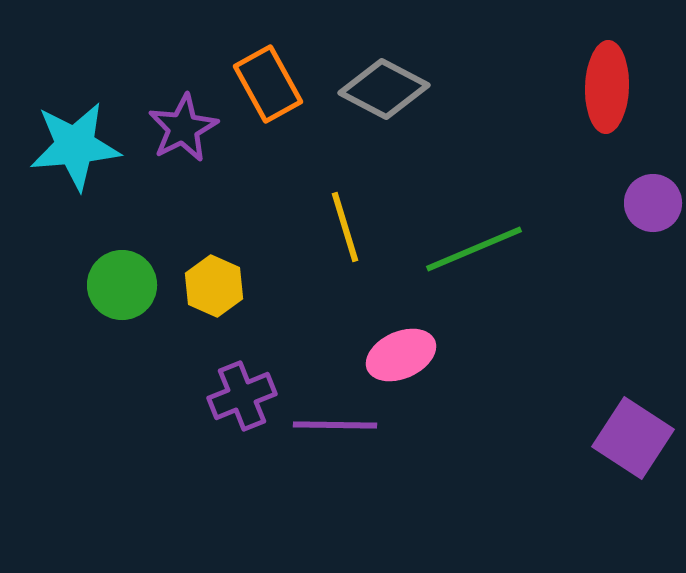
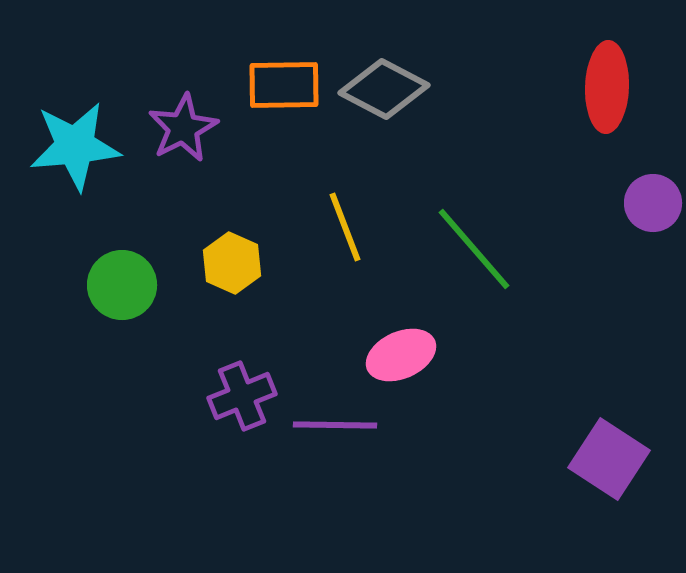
orange rectangle: moved 16 px right, 1 px down; rotated 62 degrees counterclockwise
yellow line: rotated 4 degrees counterclockwise
green line: rotated 72 degrees clockwise
yellow hexagon: moved 18 px right, 23 px up
purple square: moved 24 px left, 21 px down
